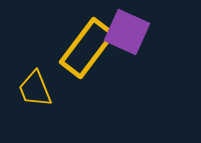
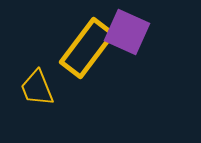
yellow trapezoid: moved 2 px right, 1 px up
